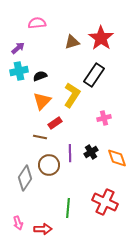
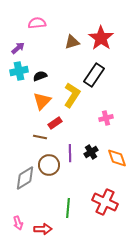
pink cross: moved 2 px right
gray diamond: rotated 25 degrees clockwise
